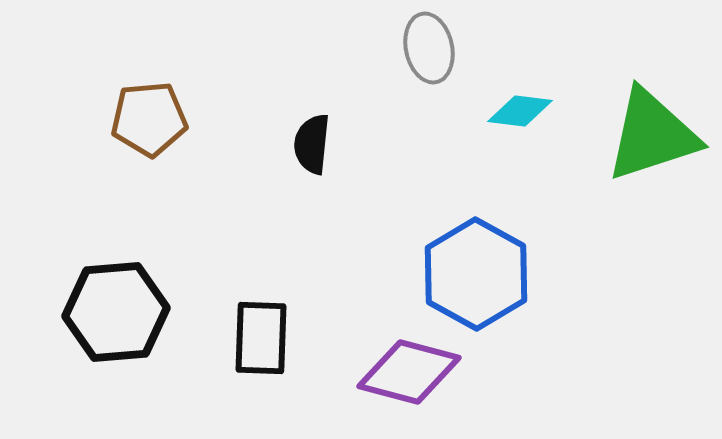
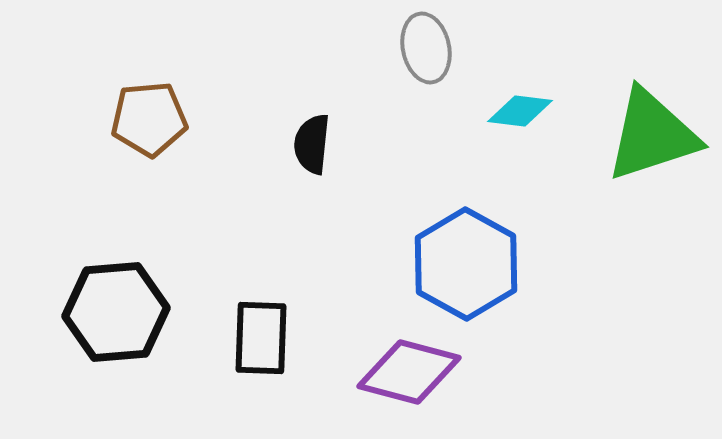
gray ellipse: moved 3 px left
blue hexagon: moved 10 px left, 10 px up
